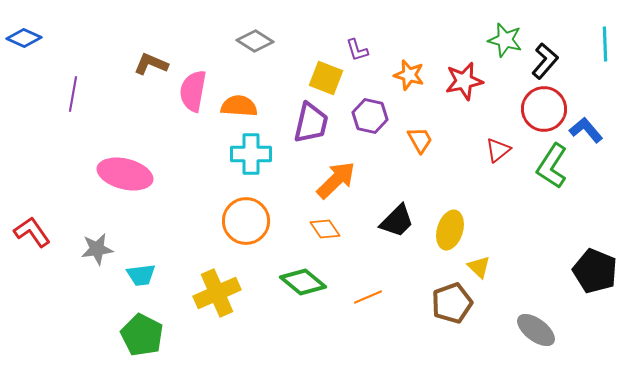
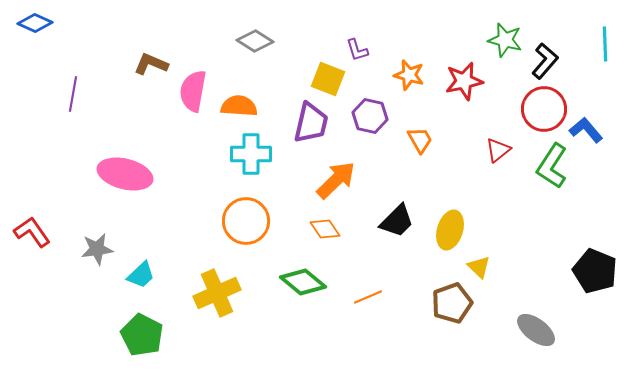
blue diamond: moved 11 px right, 15 px up
yellow square: moved 2 px right, 1 px down
cyan trapezoid: rotated 36 degrees counterclockwise
